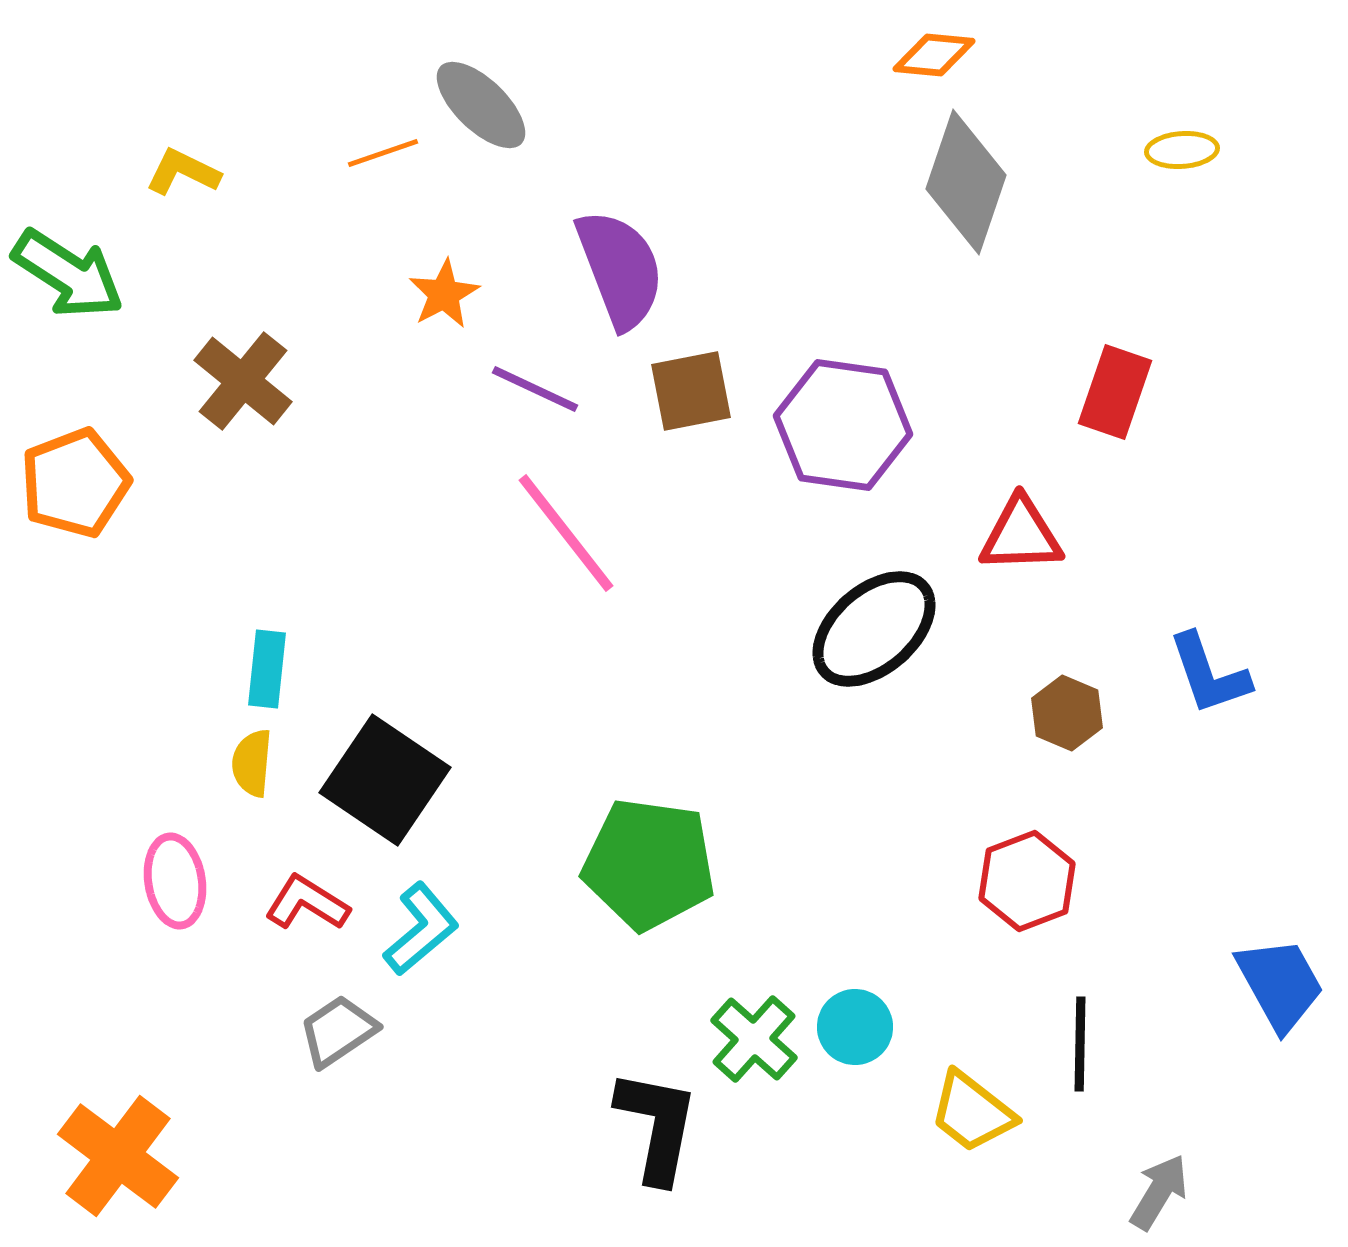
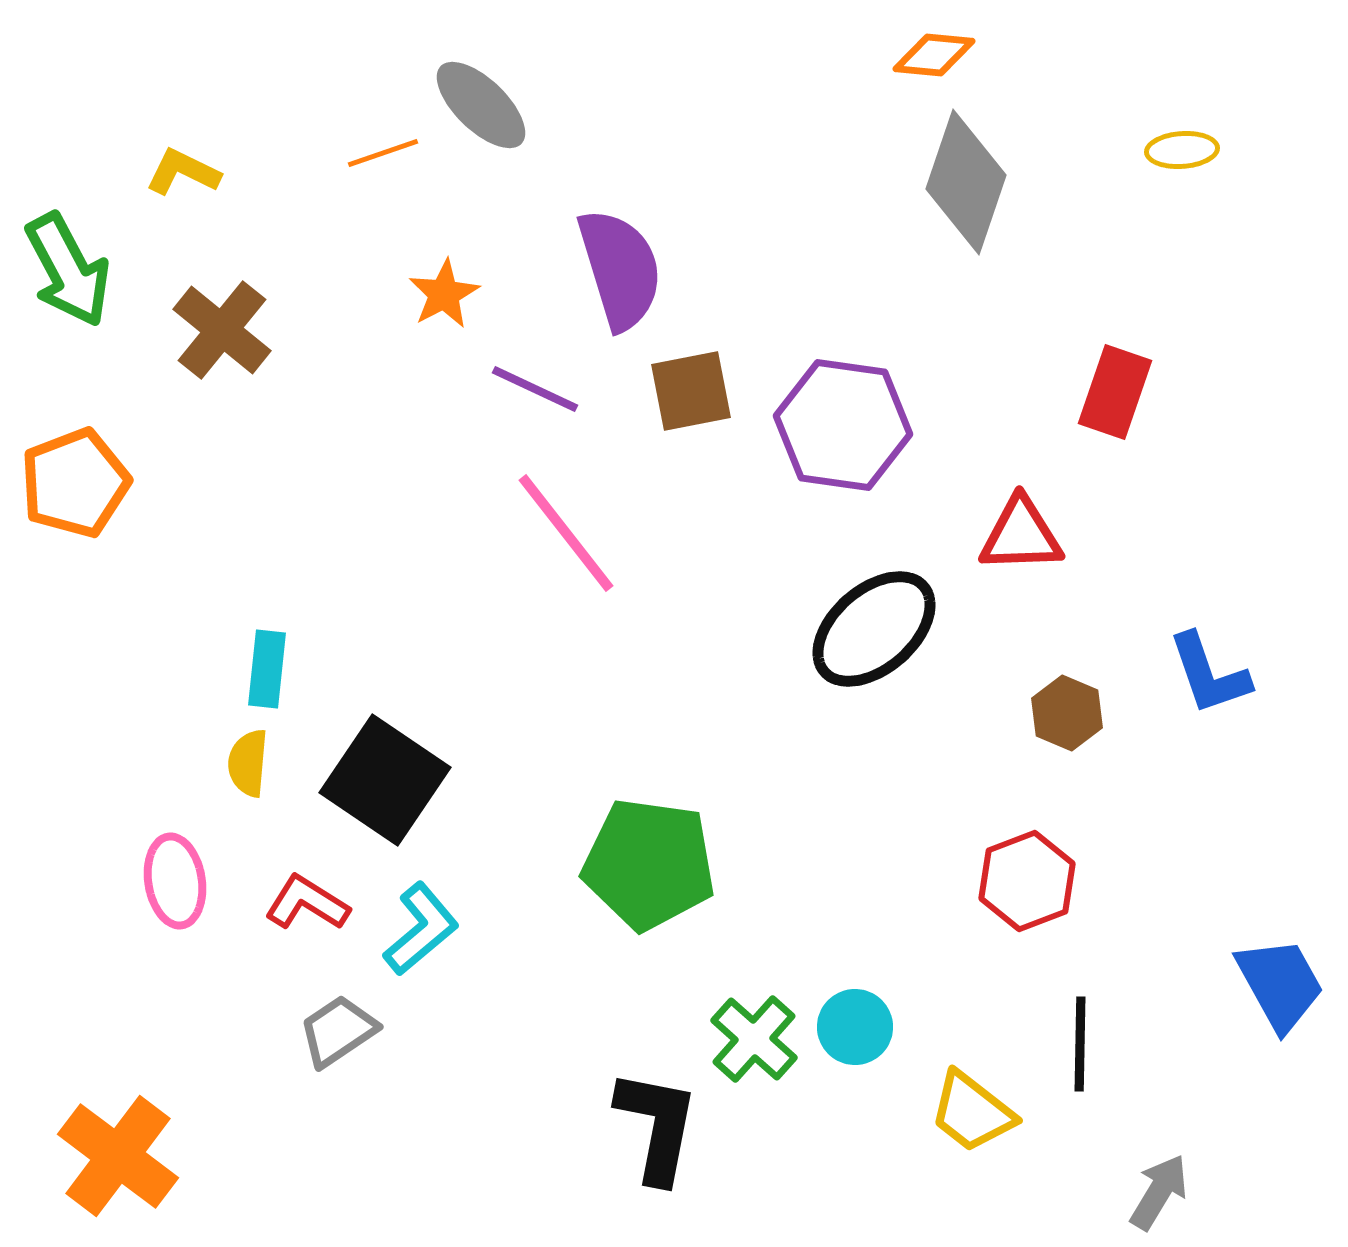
purple semicircle: rotated 4 degrees clockwise
green arrow: moved 4 px up; rotated 29 degrees clockwise
brown cross: moved 21 px left, 51 px up
yellow semicircle: moved 4 px left
